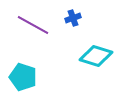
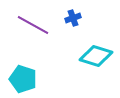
cyan pentagon: moved 2 px down
